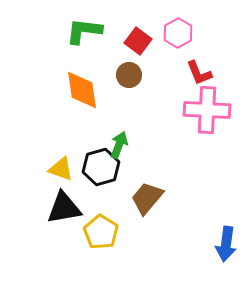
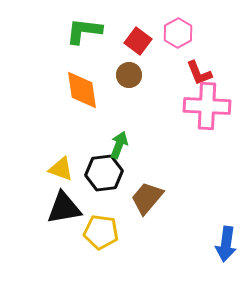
pink cross: moved 4 px up
black hexagon: moved 3 px right, 6 px down; rotated 9 degrees clockwise
yellow pentagon: rotated 24 degrees counterclockwise
